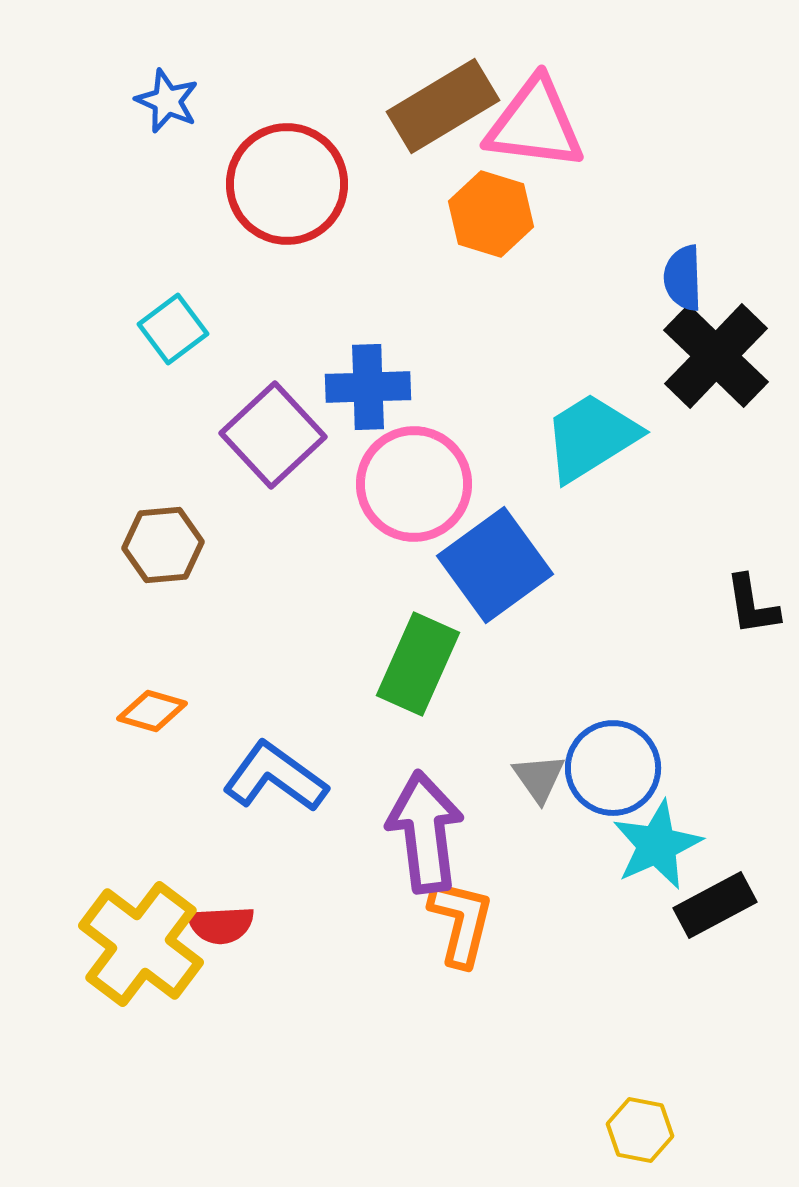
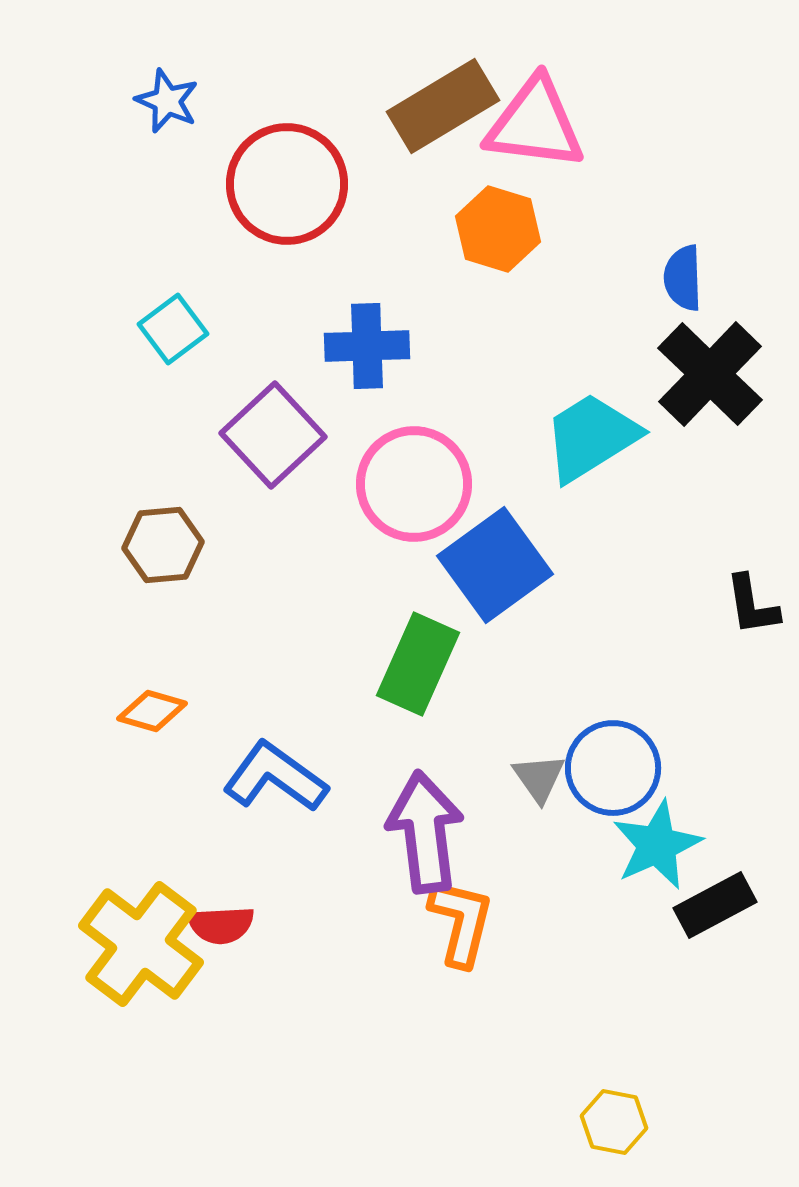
orange hexagon: moved 7 px right, 15 px down
black cross: moved 6 px left, 18 px down
blue cross: moved 1 px left, 41 px up
yellow hexagon: moved 26 px left, 8 px up
